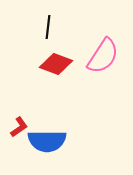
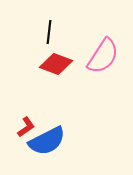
black line: moved 1 px right, 5 px down
red L-shape: moved 7 px right
blue semicircle: rotated 27 degrees counterclockwise
